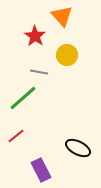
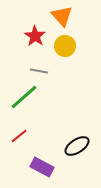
yellow circle: moved 2 px left, 9 px up
gray line: moved 1 px up
green line: moved 1 px right, 1 px up
red line: moved 3 px right
black ellipse: moved 1 px left, 2 px up; rotated 60 degrees counterclockwise
purple rectangle: moved 1 px right, 3 px up; rotated 35 degrees counterclockwise
